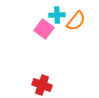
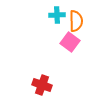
orange semicircle: rotated 40 degrees counterclockwise
pink square: moved 26 px right, 13 px down
